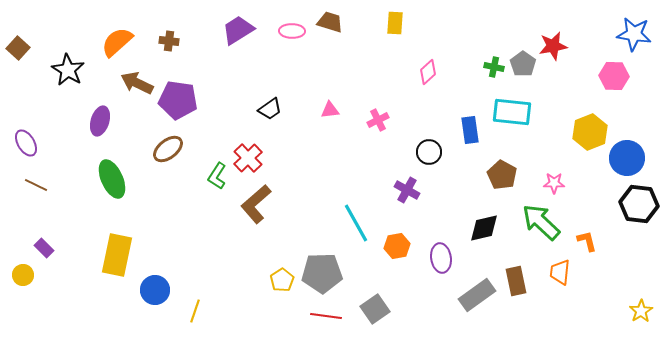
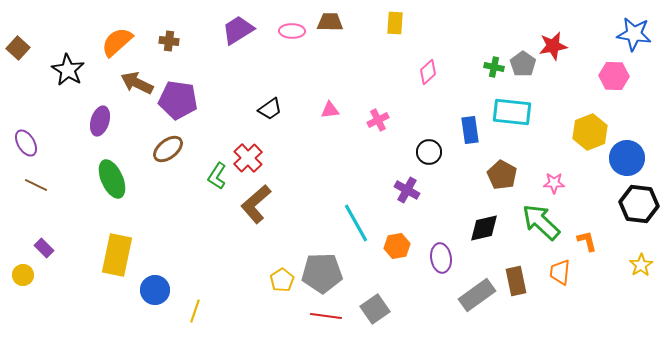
brown trapezoid at (330, 22): rotated 16 degrees counterclockwise
yellow star at (641, 311): moved 46 px up
